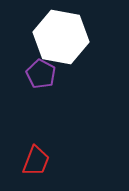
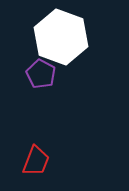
white hexagon: rotated 10 degrees clockwise
